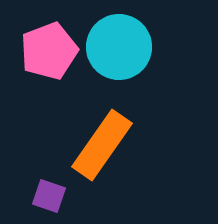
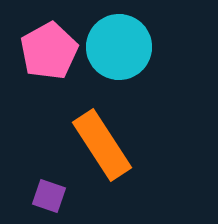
pink pentagon: rotated 8 degrees counterclockwise
orange rectangle: rotated 68 degrees counterclockwise
